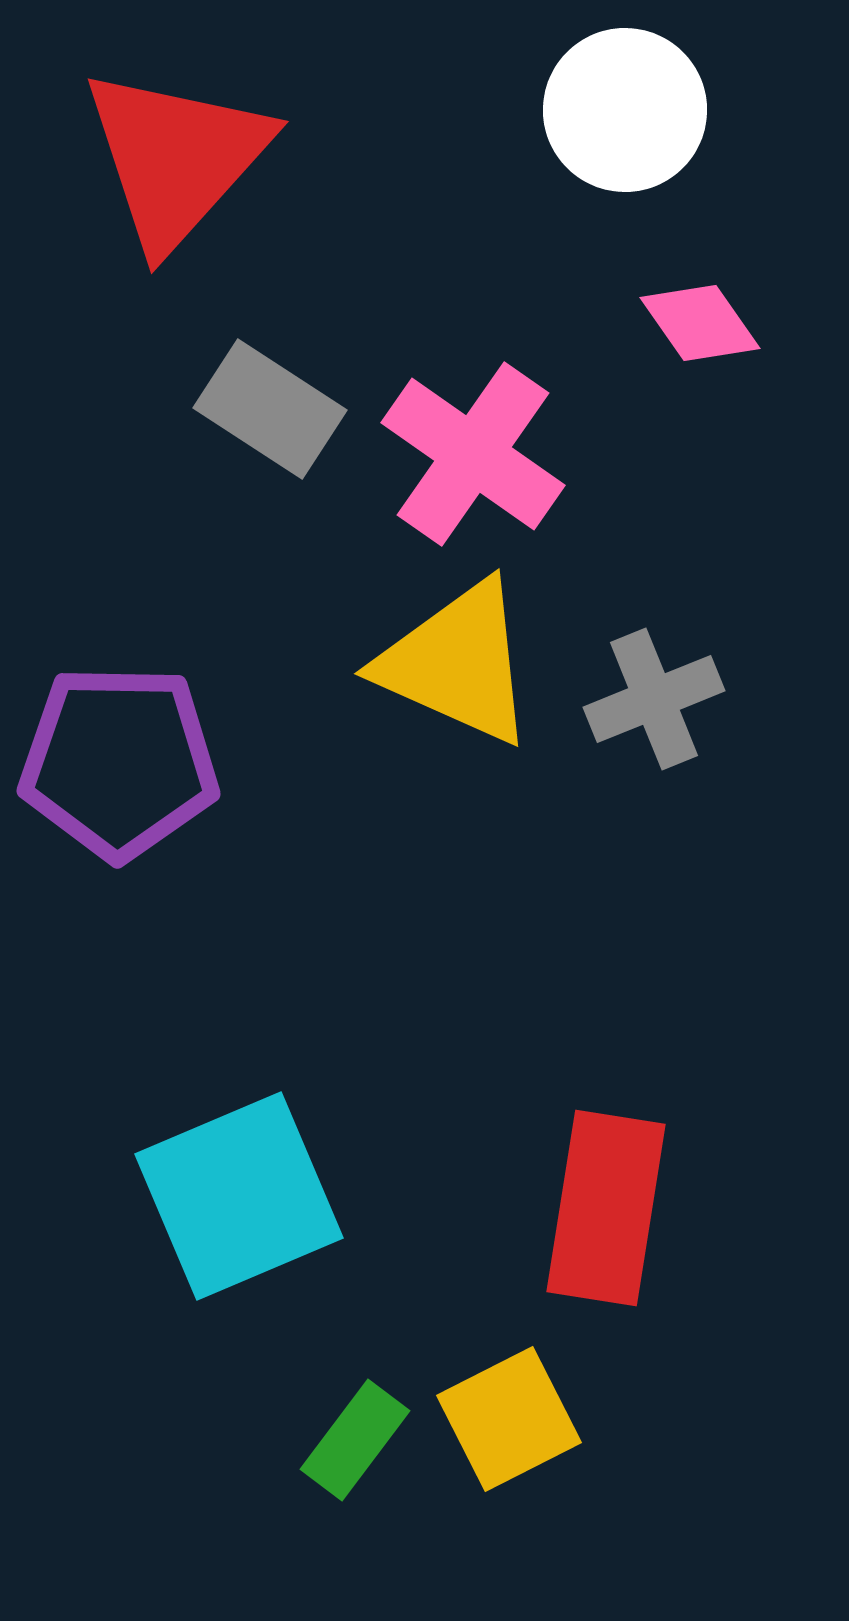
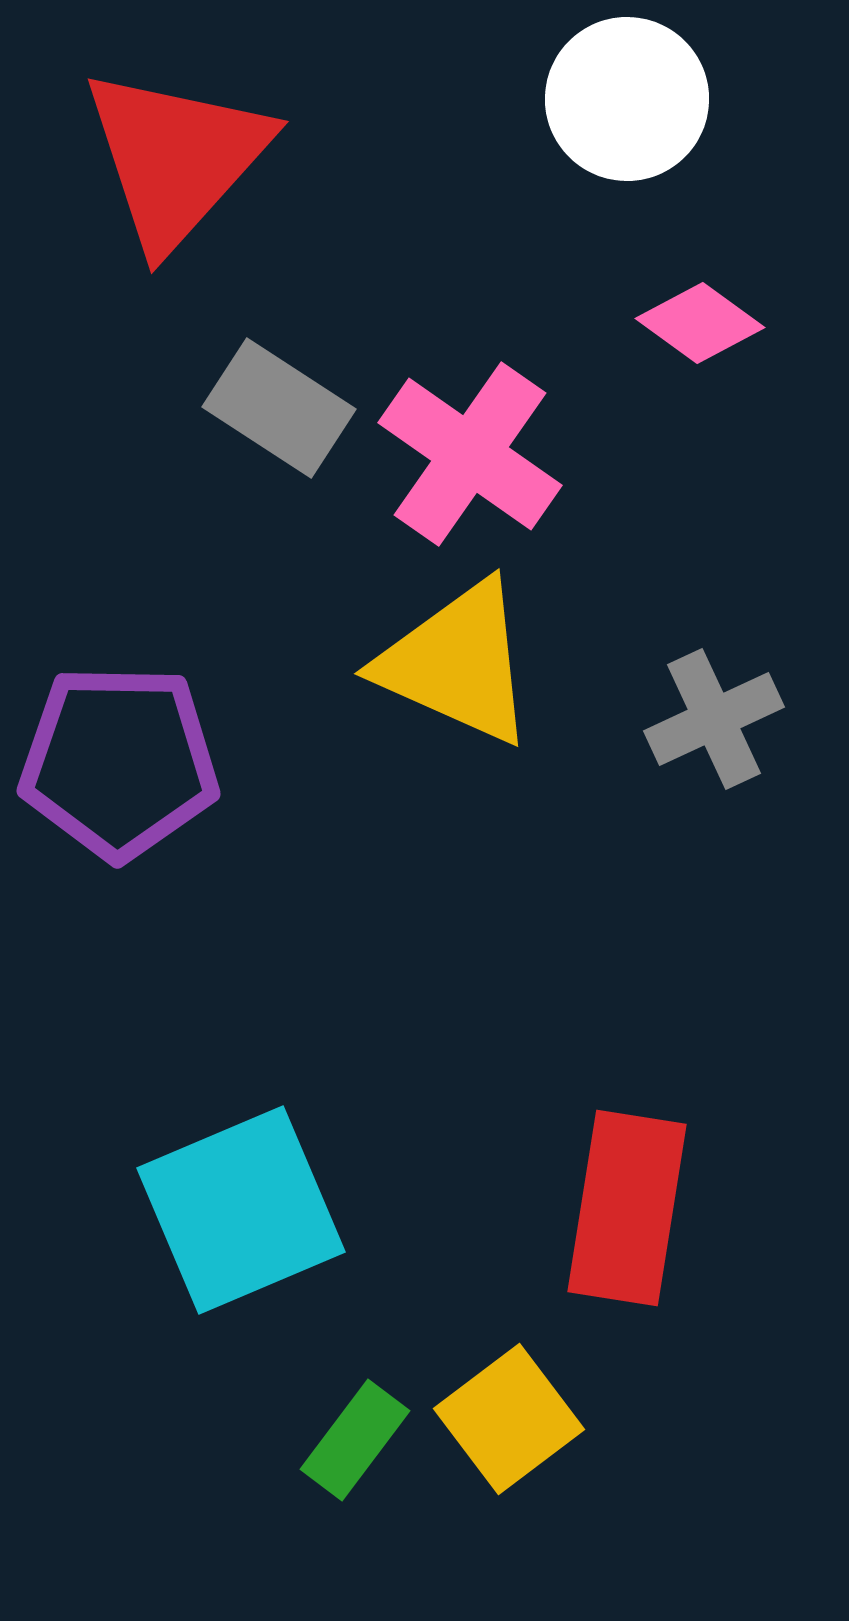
white circle: moved 2 px right, 11 px up
pink diamond: rotated 19 degrees counterclockwise
gray rectangle: moved 9 px right, 1 px up
pink cross: moved 3 px left
gray cross: moved 60 px right, 20 px down; rotated 3 degrees counterclockwise
cyan square: moved 2 px right, 14 px down
red rectangle: moved 21 px right
yellow square: rotated 10 degrees counterclockwise
